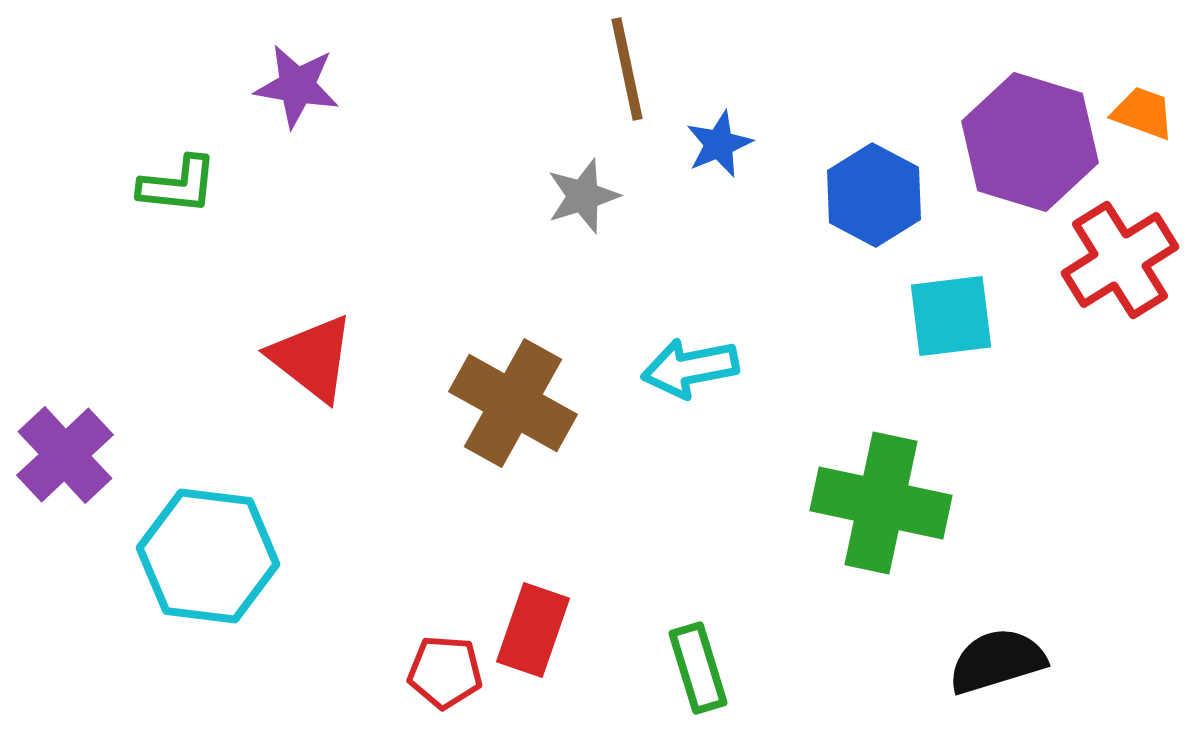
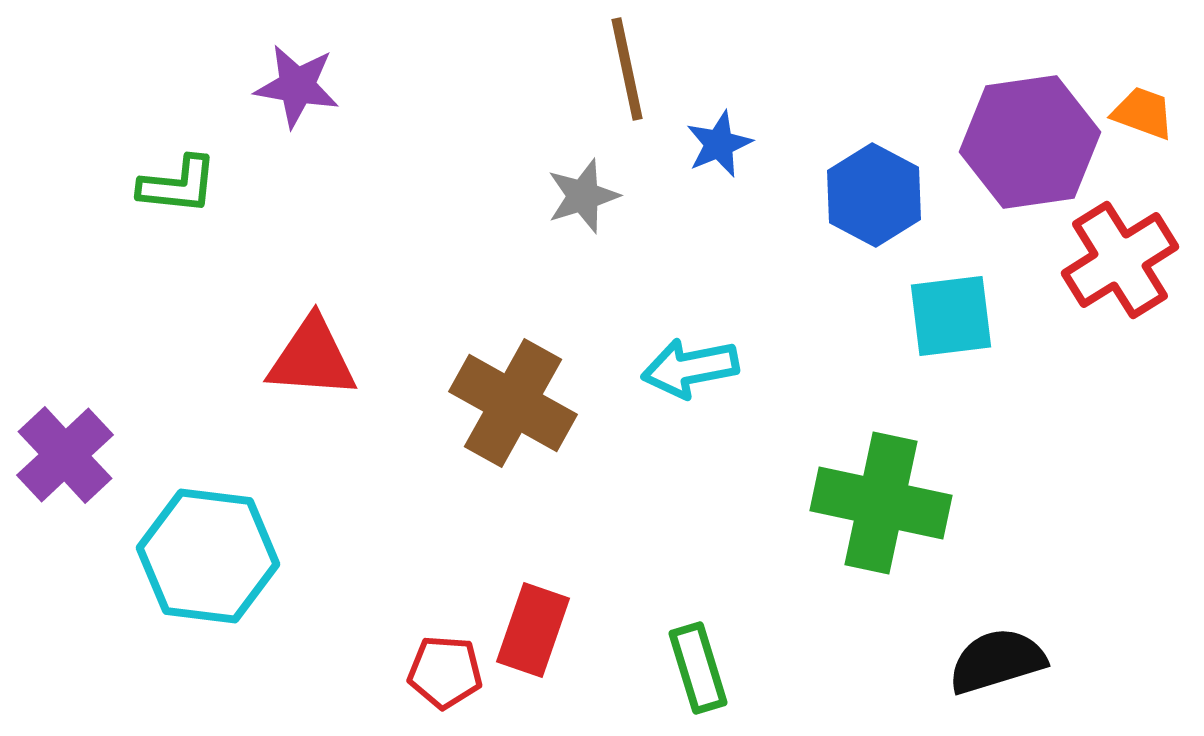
purple hexagon: rotated 25 degrees counterclockwise
red triangle: rotated 34 degrees counterclockwise
